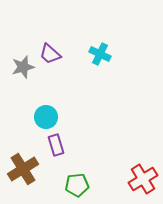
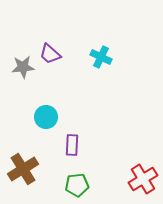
cyan cross: moved 1 px right, 3 px down
gray star: rotated 10 degrees clockwise
purple rectangle: moved 16 px right; rotated 20 degrees clockwise
